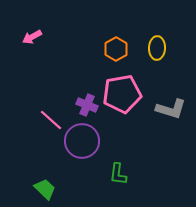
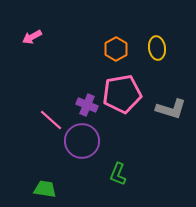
yellow ellipse: rotated 10 degrees counterclockwise
green L-shape: rotated 15 degrees clockwise
green trapezoid: rotated 35 degrees counterclockwise
